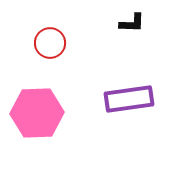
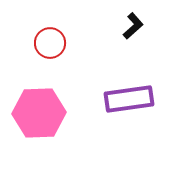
black L-shape: moved 1 px right, 3 px down; rotated 44 degrees counterclockwise
pink hexagon: moved 2 px right
